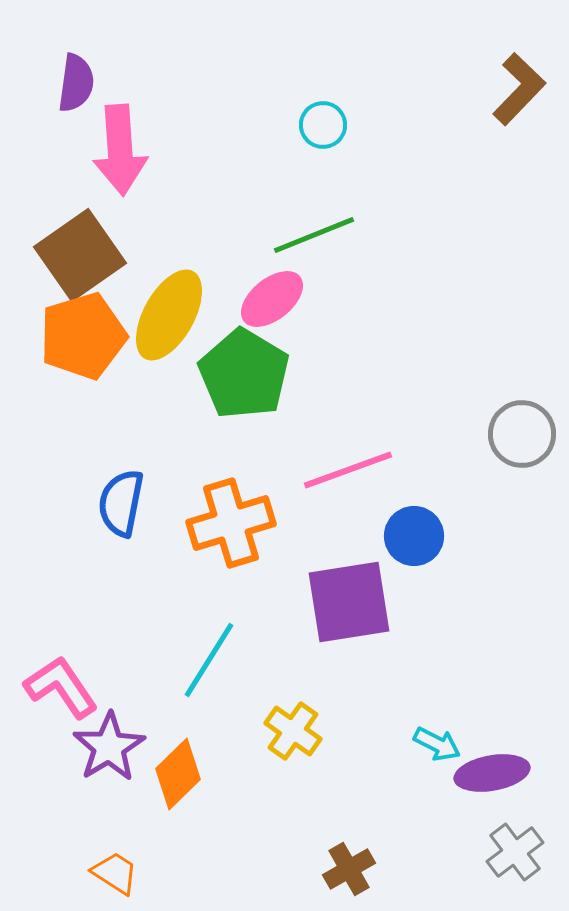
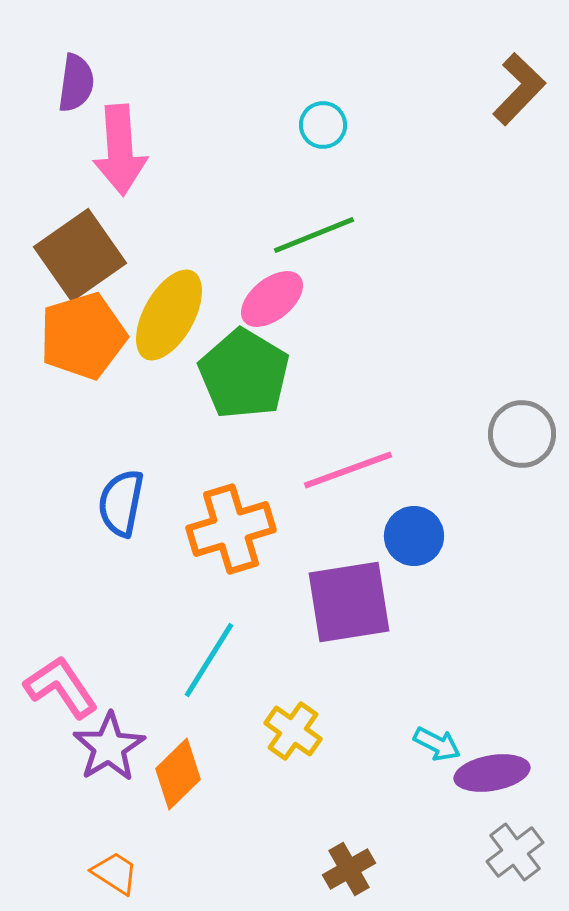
orange cross: moved 6 px down
